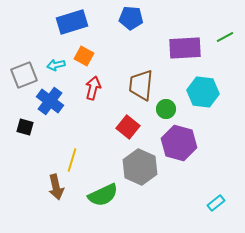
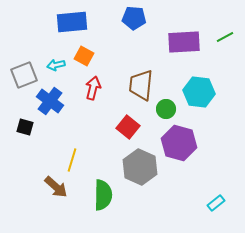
blue pentagon: moved 3 px right
blue rectangle: rotated 12 degrees clockwise
purple rectangle: moved 1 px left, 6 px up
cyan hexagon: moved 4 px left
brown arrow: rotated 35 degrees counterclockwise
green semicircle: rotated 64 degrees counterclockwise
